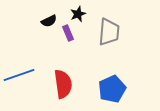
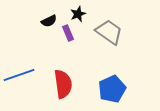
gray trapezoid: rotated 60 degrees counterclockwise
